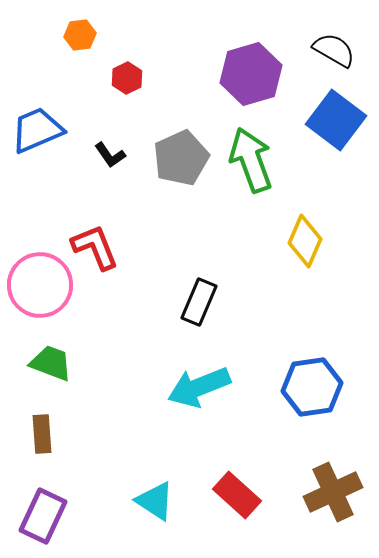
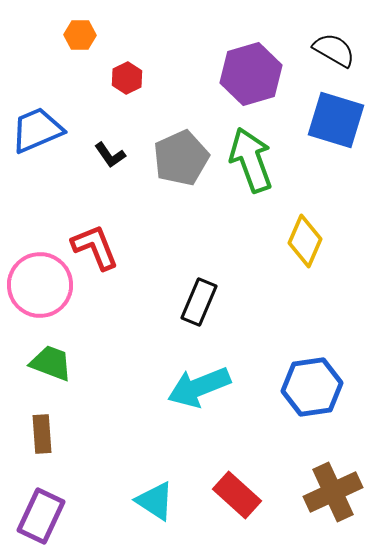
orange hexagon: rotated 8 degrees clockwise
blue square: rotated 20 degrees counterclockwise
purple rectangle: moved 2 px left
